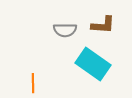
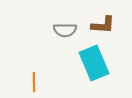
cyan rectangle: moved 1 px right, 1 px up; rotated 32 degrees clockwise
orange line: moved 1 px right, 1 px up
